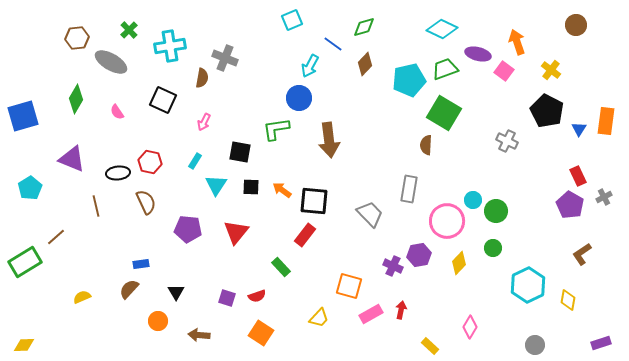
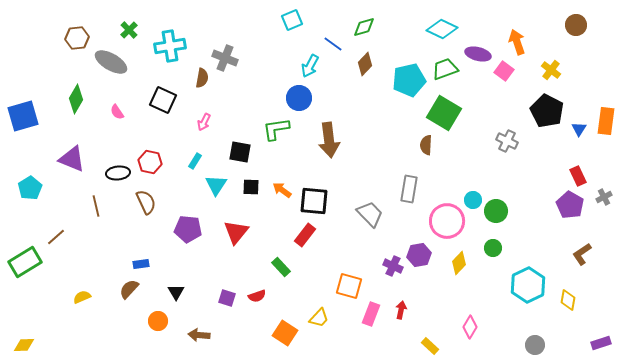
pink rectangle at (371, 314): rotated 40 degrees counterclockwise
orange square at (261, 333): moved 24 px right
